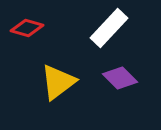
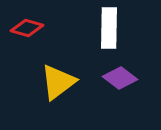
white rectangle: rotated 42 degrees counterclockwise
purple diamond: rotated 8 degrees counterclockwise
